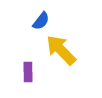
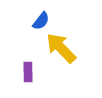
yellow arrow: moved 2 px up
